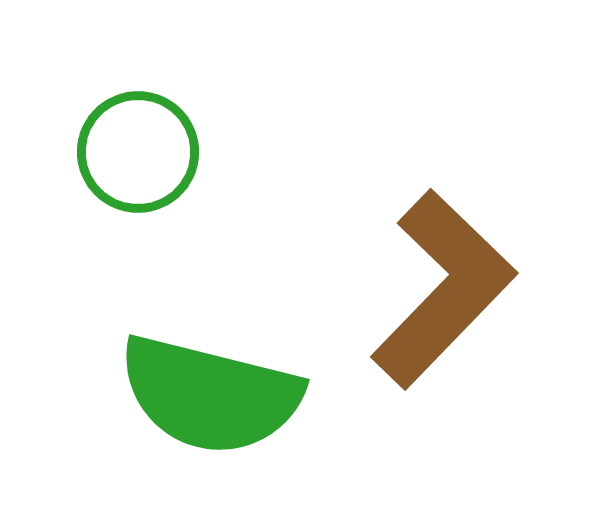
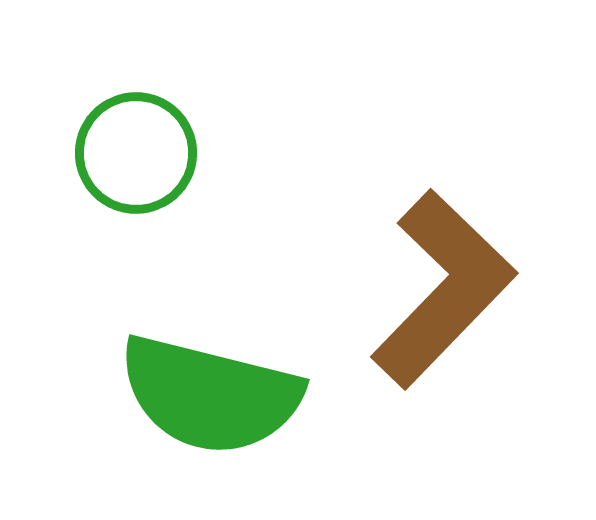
green circle: moved 2 px left, 1 px down
